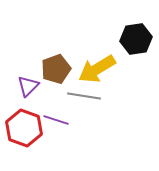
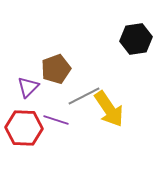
yellow arrow: moved 12 px right, 40 px down; rotated 93 degrees counterclockwise
purple triangle: moved 1 px down
gray line: rotated 36 degrees counterclockwise
red hexagon: rotated 18 degrees counterclockwise
